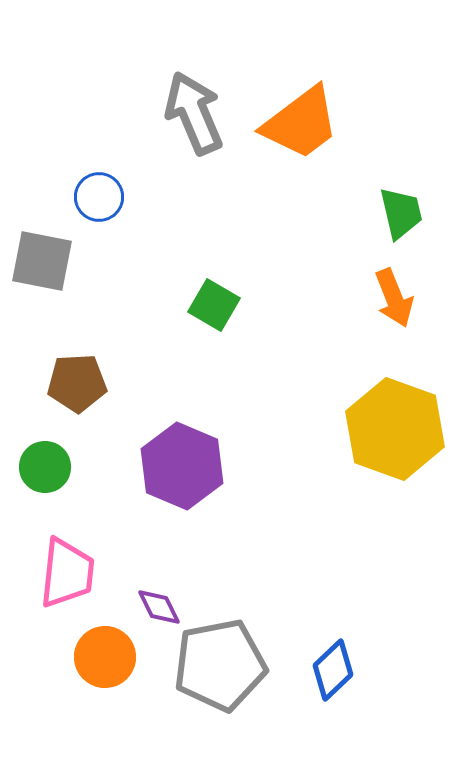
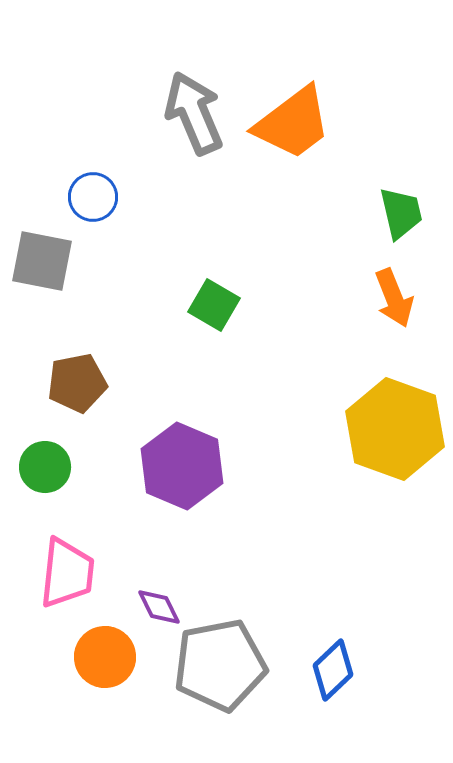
orange trapezoid: moved 8 px left
blue circle: moved 6 px left
brown pentagon: rotated 8 degrees counterclockwise
